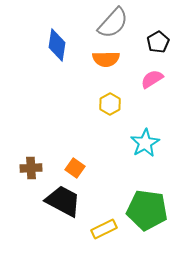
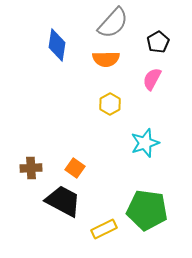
pink semicircle: rotated 30 degrees counterclockwise
cyan star: rotated 12 degrees clockwise
